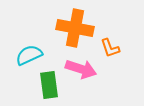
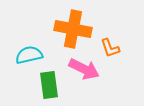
orange cross: moved 2 px left, 1 px down
cyan semicircle: rotated 12 degrees clockwise
pink arrow: moved 3 px right; rotated 8 degrees clockwise
